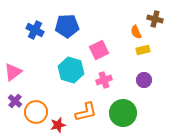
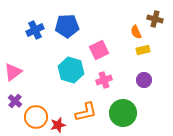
blue cross: rotated 36 degrees clockwise
orange circle: moved 5 px down
